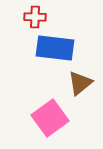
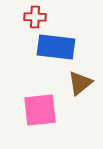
blue rectangle: moved 1 px right, 1 px up
pink square: moved 10 px left, 8 px up; rotated 30 degrees clockwise
